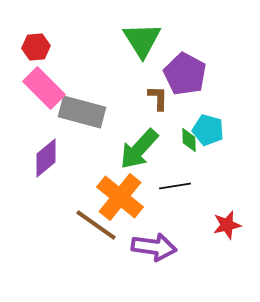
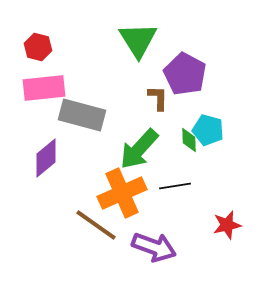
green triangle: moved 4 px left
red hexagon: moved 2 px right; rotated 20 degrees clockwise
pink rectangle: rotated 51 degrees counterclockwise
gray rectangle: moved 3 px down
orange cross: moved 2 px right, 4 px up; rotated 27 degrees clockwise
purple arrow: rotated 12 degrees clockwise
